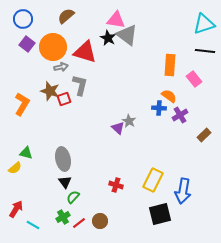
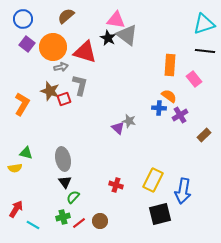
gray star: rotated 16 degrees counterclockwise
yellow semicircle: rotated 32 degrees clockwise
green cross: rotated 16 degrees clockwise
